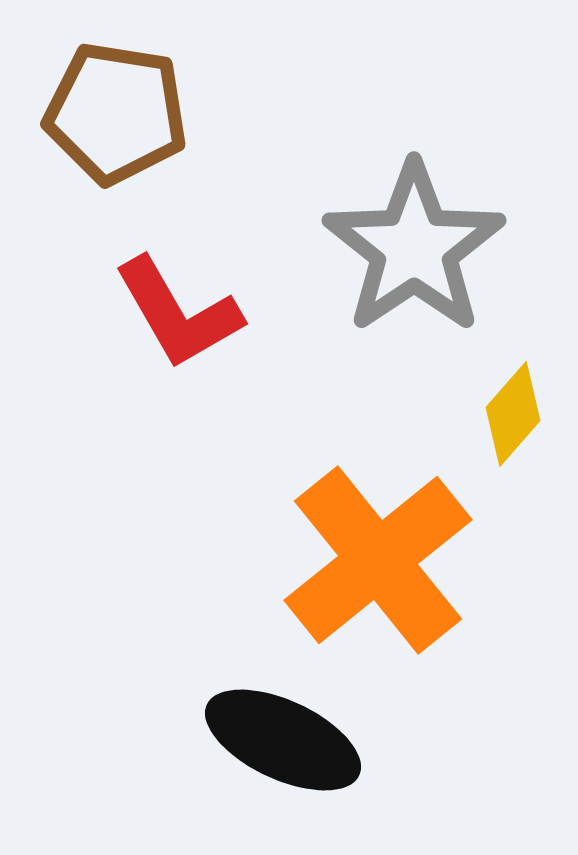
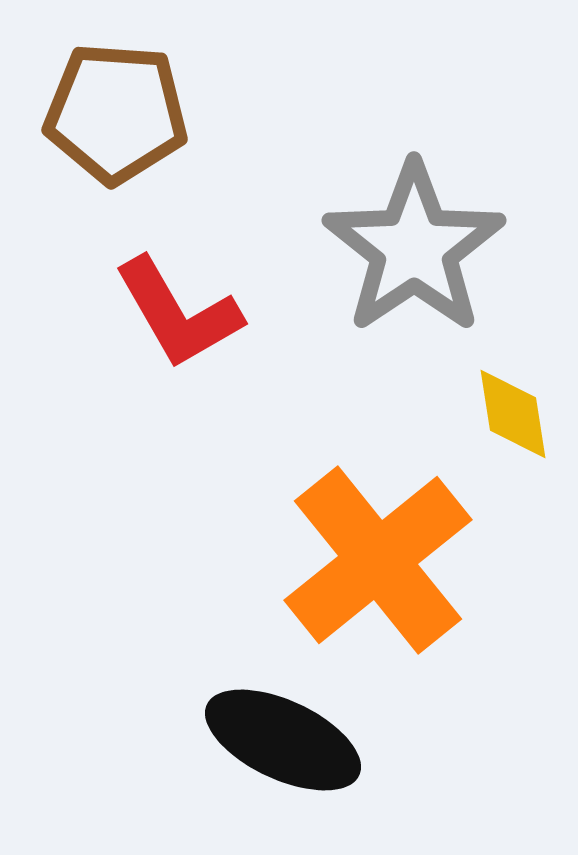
brown pentagon: rotated 5 degrees counterclockwise
yellow diamond: rotated 50 degrees counterclockwise
